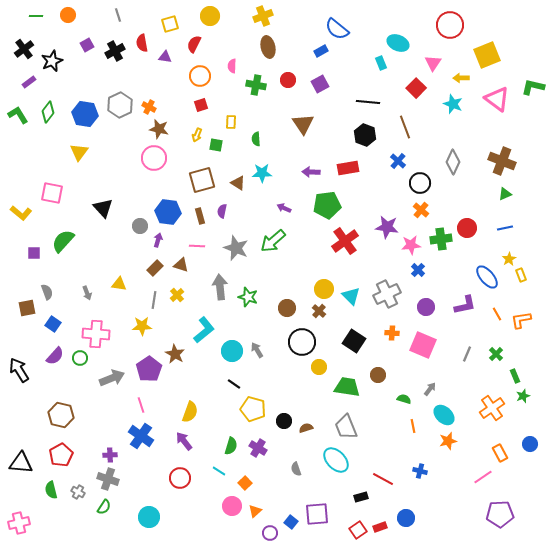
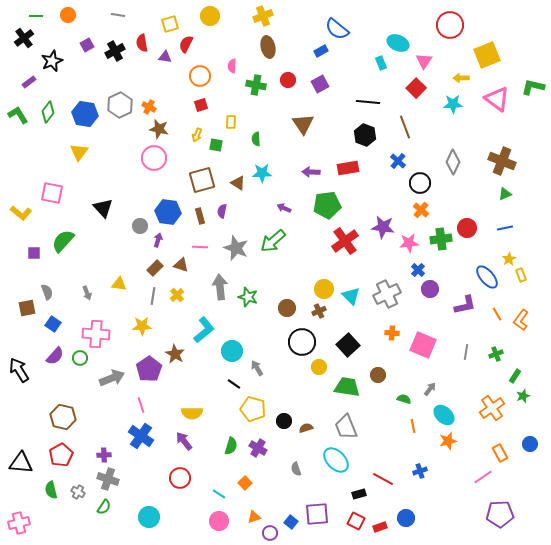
gray line at (118, 15): rotated 64 degrees counterclockwise
red semicircle at (194, 44): moved 8 px left
black cross at (24, 49): moved 11 px up
pink triangle at (433, 63): moved 9 px left, 2 px up
cyan star at (453, 104): rotated 24 degrees counterclockwise
purple star at (387, 227): moved 4 px left
pink star at (411, 245): moved 2 px left, 2 px up
pink line at (197, 246): moved 3 px right, 1 px down
gray line at (154, 300): moved 1 px left, 4 px up
purple circle at (426, 307): moved 4 px right, 18 px up
brown cross at (319, 311): rotated 24 degrees clockwise
orange L-shape at (521, 320): rotated 45 degrees counterclockwise
black square at (354, 341): moved 6 px left, 4 px down; rotated 15 degrees clockwise
gray arrow at (257, 350): moved 18 px down
gray line at (467, 354): moved 1 px left, 2 px up; rotated 14 degrees counterclockwise
green cross at (496, 354): rotated 24 degrees clockwise
green rectangle at (515, 376): rotated 56 degrees clockwise
yellow semicircle at (190, 412): moved 2 px right, 1 px down; rotated 70 degrees clockwise
brown hexagon at (61, 415): moved 2 px right, 2 px down
purple cross at (110, 455): moved 6 px left
cyan line at (219, 471): moved 23 px down
blue cross at (420, 471): rotated 32 degrees counterclockwise
black rectangle at (361, 497): moved 2 px left, 3 px up
pink circle at (232, 506): moved 13 px left, 15 px down
orange triangle at (255, 511): moved 1 px left, 6 px down; rotated 24 degrees clockwise
red square at (358, 530): moved 2 px left, 9 px up; rotated 30 degrees counterclockwise
